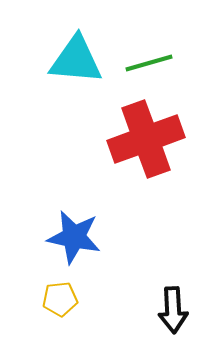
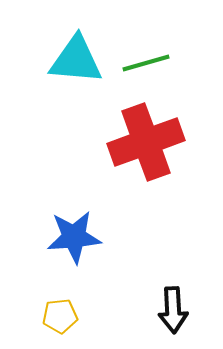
green line: moved 3 px left
red cross: moved 3 px down
blue star: rotated 16 degrees counterclockwise
yellow pentagon: moved 17 px down
